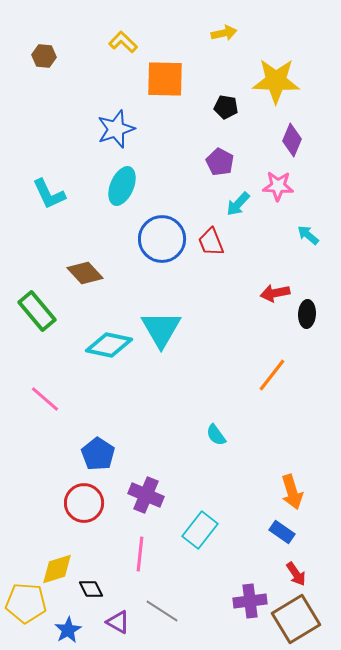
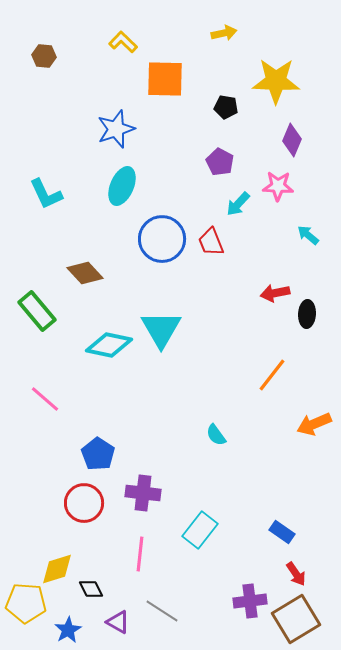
cyan L-shape at (49, 194): moved 3 px left
orange arrow at (292, 492): moved 22 px right, 68 px up; rotated 84 degrees clockwise
purple cross at (146, 495): moved 3 px left, 2 px up; rotated 16 degrees counterclockwise
